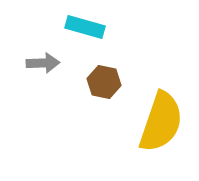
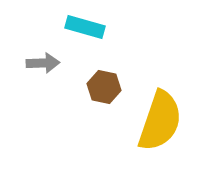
brown hexagon: moved 5 px down
yellow semicircle: moved 1 px left, 1 px up
